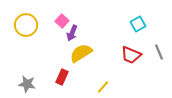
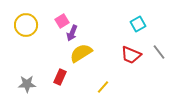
pink square: rotated 16 degrees clockwise
gray line: rotated 14 degrees counterclockwise
red rectangle: moved 2 px left
gray star: rotated 12 degrees counterclockwise
